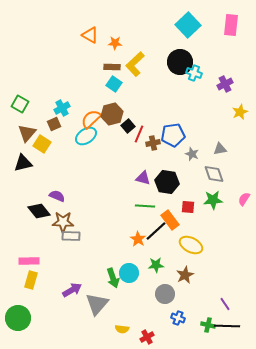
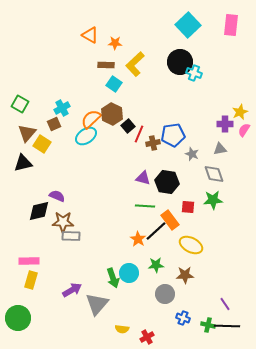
brown rectangle at (112, 67): moved 6 px left, 2 px up
purple cross at (225, 84): moved 40 px down; rotated 28 degrees clockwise
brown hexagon at (112, 114): rotated 20 degrees counterclockwise
pink semicircle at (244, 199): moved 69 px up
black diamond at (39, 211): rotated 65 degrees counterclockwise
brown star at (185, 275): rotated 24 degrees clockwise
blue cross at (178, 318): moved 5 px right
